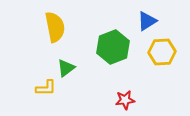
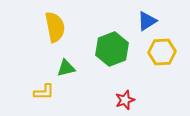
green hexagon: moved 1 px left, 2 px down
green triangle: rotated 24 degrees clockwise
yellow L-shape: moved 2 px left, 4 px down
red star: rotated 12 degrees counterclockwise
